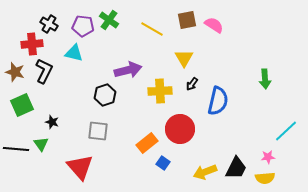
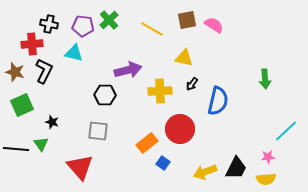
green cross: rotated 12 degrees clockwise
black cross: rotated 18 degrees counterclockwise
yellow triangle: rotated 48 degrees counterclockwise
black hexagon: rotated 20 degrees clockwise
yellow semicircle: moved 1 px right, 1 px down
